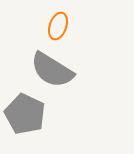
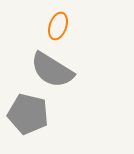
gray pentagon: moved 3 px right; rotated 12 degrees counterclockwise
